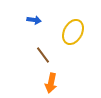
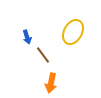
blue arrow: moved 7 px left, 17 px down; rotated 64 degrees clockwise
